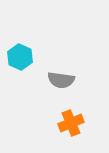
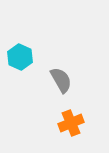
gray semicircle: rotated 128 degrees counterclockwise
